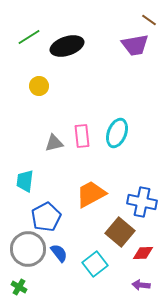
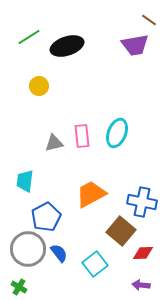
brown square: moved 1 px right, 1 px up
